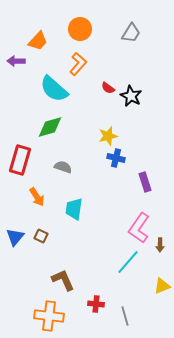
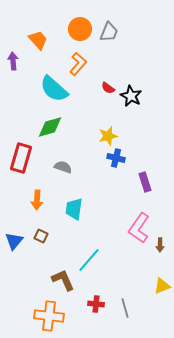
gray trapezoid: moved 22 px left, 1 px up; rotated 10 degrees counterclockwise
orange trapezoid: moved 1 px up; rotated 85 degrees counterclockwise
purple arrow: moved 3 px left; rotated 84 degrees clockwise
red rectangle: moved 1 px right, 2 px up
orange arrow: moved 3 px down; rotated 36 degrees clockwise
blue triangle: moved 1 px left, 4 px down
cyan line: moved 39 px left, 2 px up
gray line: moved 8 px up
